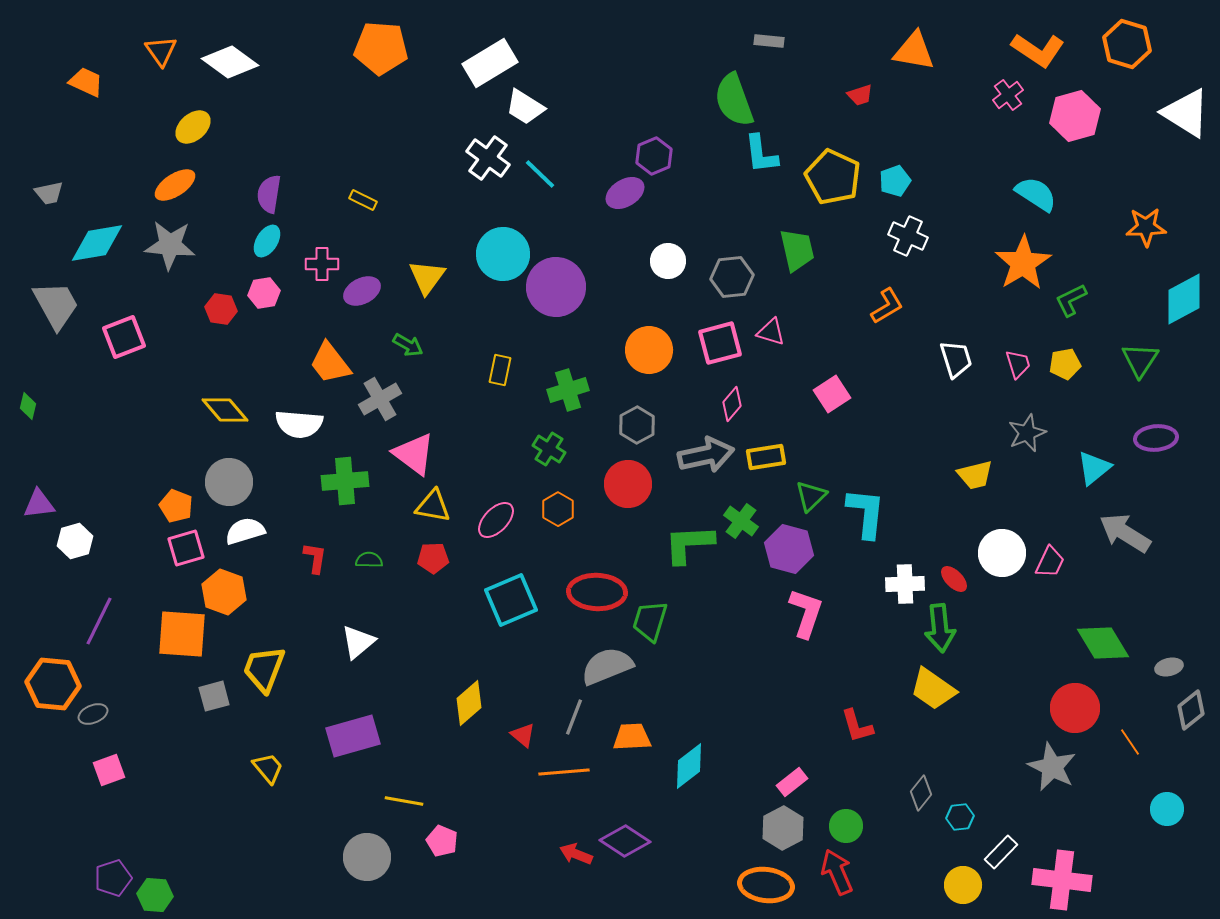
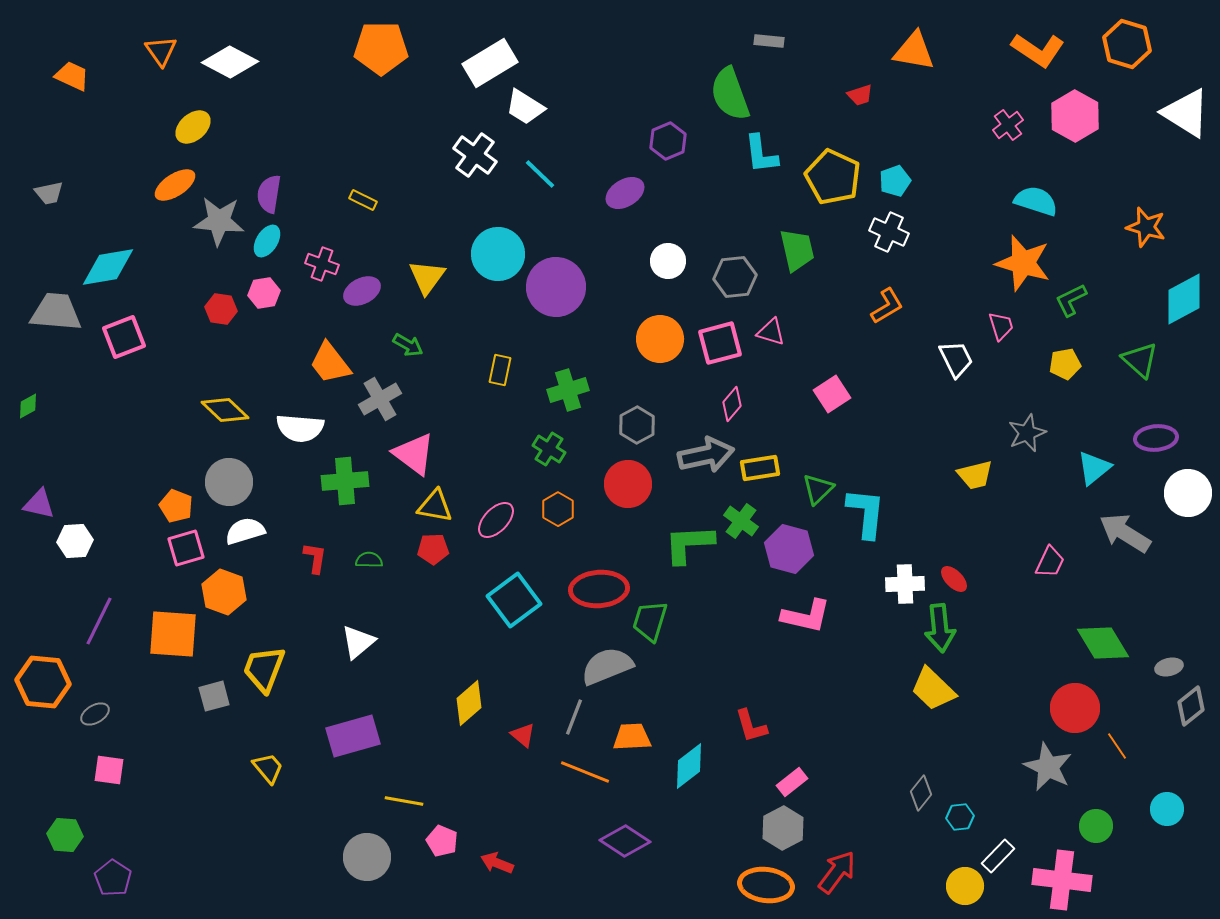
orange pentagon at (381, 48): rotated 4 degrees counterclockwise
white diamond at (230, 62): rotated 8 degrees counterclockwise
orange trapezoid at (86, 82): moved 14 px left, 6 px up
pink cross at (1008, 95): moved 30 px down
green semicircle at (734, 100): moved 4 px left, 6 px up
pink hexagon at (1075, 116): rotated 15 degrees counterclockwise
purple hexagon at (654, 156): moved 14 px right, 15 px up
white cross at (488, 158): moved 13 px left, 3 px up
cyan semicircle at (1036, 194): moved 7 px down; rotated 15 degrees counterclockwise
orange star at (1146, 227): rotated 18 degrees clockwise
white cross at (908, 236): moved 19 px left, 4 px up
cyan diamond at (97, 243): moved 11 px right, 24 px down
gray star at (170, 245): moved 49 px right, 24 px up
cyan circle at (503, 254): moved 5 px left
orange star at (1023, 263): rotated 24 degrees counterclockwise
pink cross at (322, 264): rotated 20 degrees clockwise
gray hexagon at (732, 277): moved 3 px right
gray trapezoid at (56, 305): moved 7 px down; rotated 56 degrees counterclockwise
orange circle at (649, 350): moved 11 px right, 11 px up
white trapezoid at (956, 359): rotated 9 degrees counterclockwise
green triangle at (1140, 360): rotated 21 degrees counterclockwise
pink trapezoid at (1018, 364): moved 17 px left, 38 px up
green diamond at (28, 406): rotated 48 degrees clockwise
yellow diamond at (225, 410): rotated 6 degrees counterclockwise
white semicircle at (299, 424): moved 1 px right, 4 px down
yellow rectangle at (766, 457): moved 6 px left, 11 px down
green triangle at (811, 496): moved 7 px right, 7 px up
purple triangle at (39, 504): rotated 20 degrees clockwise
yellow triangle at (433, 506): moved 2 px right
white hexagon at (75, 541): rotated 12 degrees clockwise
white circle at (1002, 553): moved 186 px right, 60 px up
red pentagon at (433, 558): moved 9 px up
red ellipse at (597, 592): moved 2 px right, 3 px up; rotated 6 degrees counterclockwise
cyan square at (511, 600): moved 3 px right; rotated 14 degrees counterclockwise
pink L-shape at (806, 613): moved 3 px down; rotated 84 degrees clockwise
orange square at (182, 634): moved 9 px left
orange hexagon at (53, 684): moved 10 px left, 2 px up
yellow trapezoid at (933, 689): rotated 9 degrees clockwise
gray diamond at (1191, 710): moved 4 px up
gray ellipse at (93, 714): moved 2 px right; rotated 8 degrees counterclockwise
red L-shape at (857, 726): moved 106 px left
orange line at (1130, 742): moved 13 px left, 4 px down
gray star at (1052, 767): moved 4 px left
pink square at (109, 770): rotated 28 degrees clockwise
orange line at (564, 772): moved 21 px right; rotated 27 degrees clockwise
green circle at (846, 826): moved 250 px right
white rectangle at (1001, 852): moved 3 px left, 4 px down
red arrow at (576, 854): moved 79 px left, 9 px down
red arrow at (837, 872): rotated 60 degrees clockwise
purple pentagon at (113, 878): rotated 21 degrees counterclockwise
yellow circle at (963, 885): moved 2 px right, 1 px down
green hexagon at (155, 895): moved 90 px left, 60 px up
